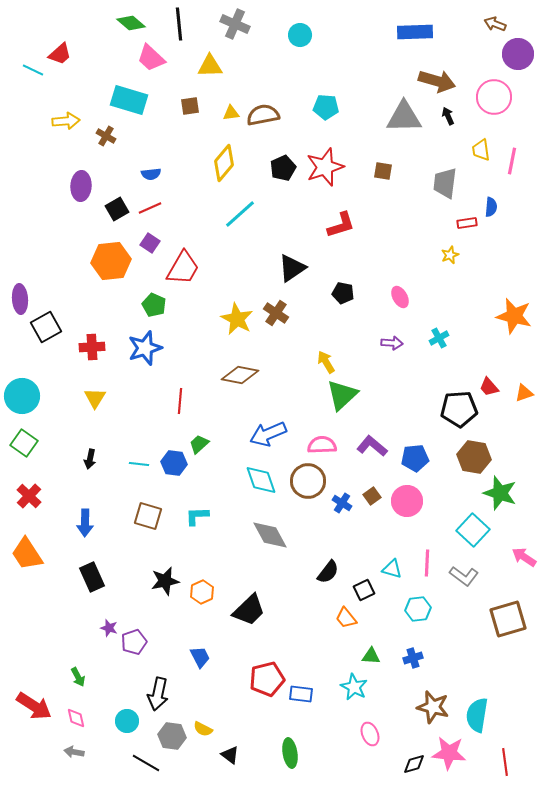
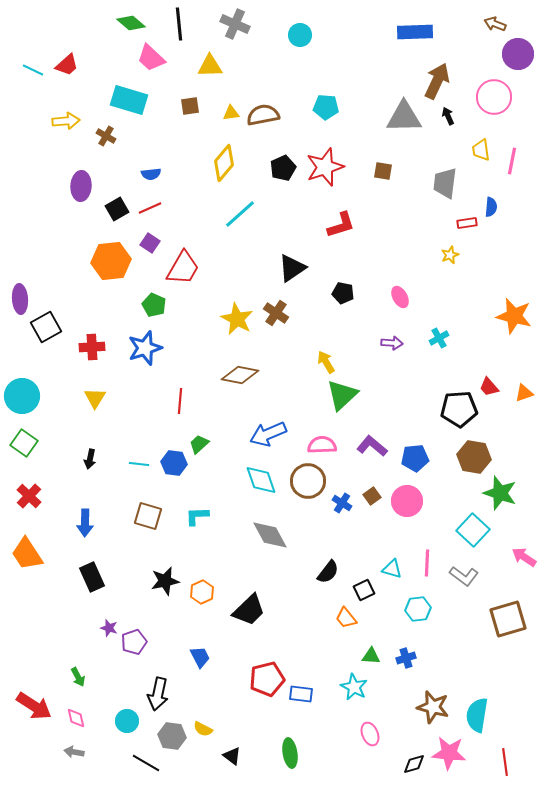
red trapezoid at (60, 54): moved 7 px right, 11 px down
brown arrow at (437, 81): rotated 81 degrees counterclockwise
blue cross at (413, 658): moved 7 px left
black triangle at (230, 755): moved 2 px right, 1 px down
